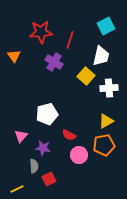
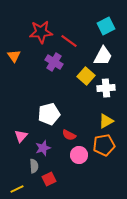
red line: moved 1 px left, 1 px down; rotated 72 degrees counterclockwise
white trapezoid: moved 2 px right; rotated 15 degrees clockwise
white cross: moved 3 px left
white pentagon: moved 2 px right
purple star: rotated 28 degrees counterclockwise
